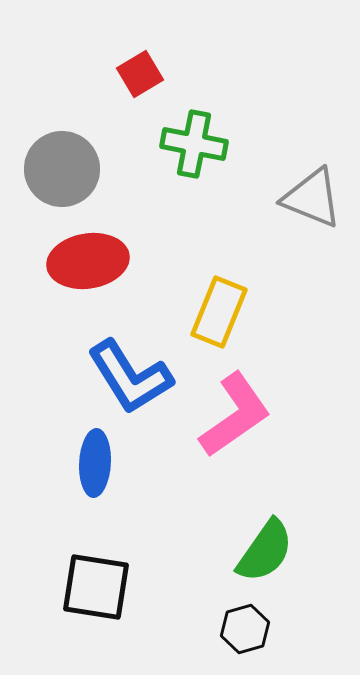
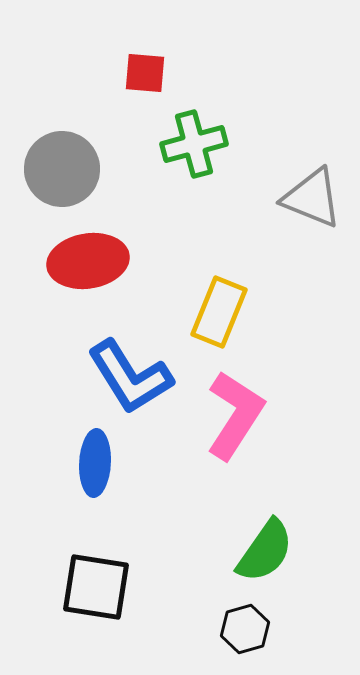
red square: moved 5 px right, 1 px up; rotated 36 degrees clockwise
green cross: rotated 26 degrees counterclockwise
pink L-shape: rotated 22 degrees counterclockwise
